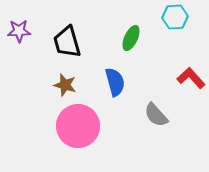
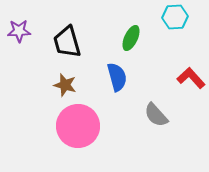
blue semicircle: moved 2 px right, 5 px up
